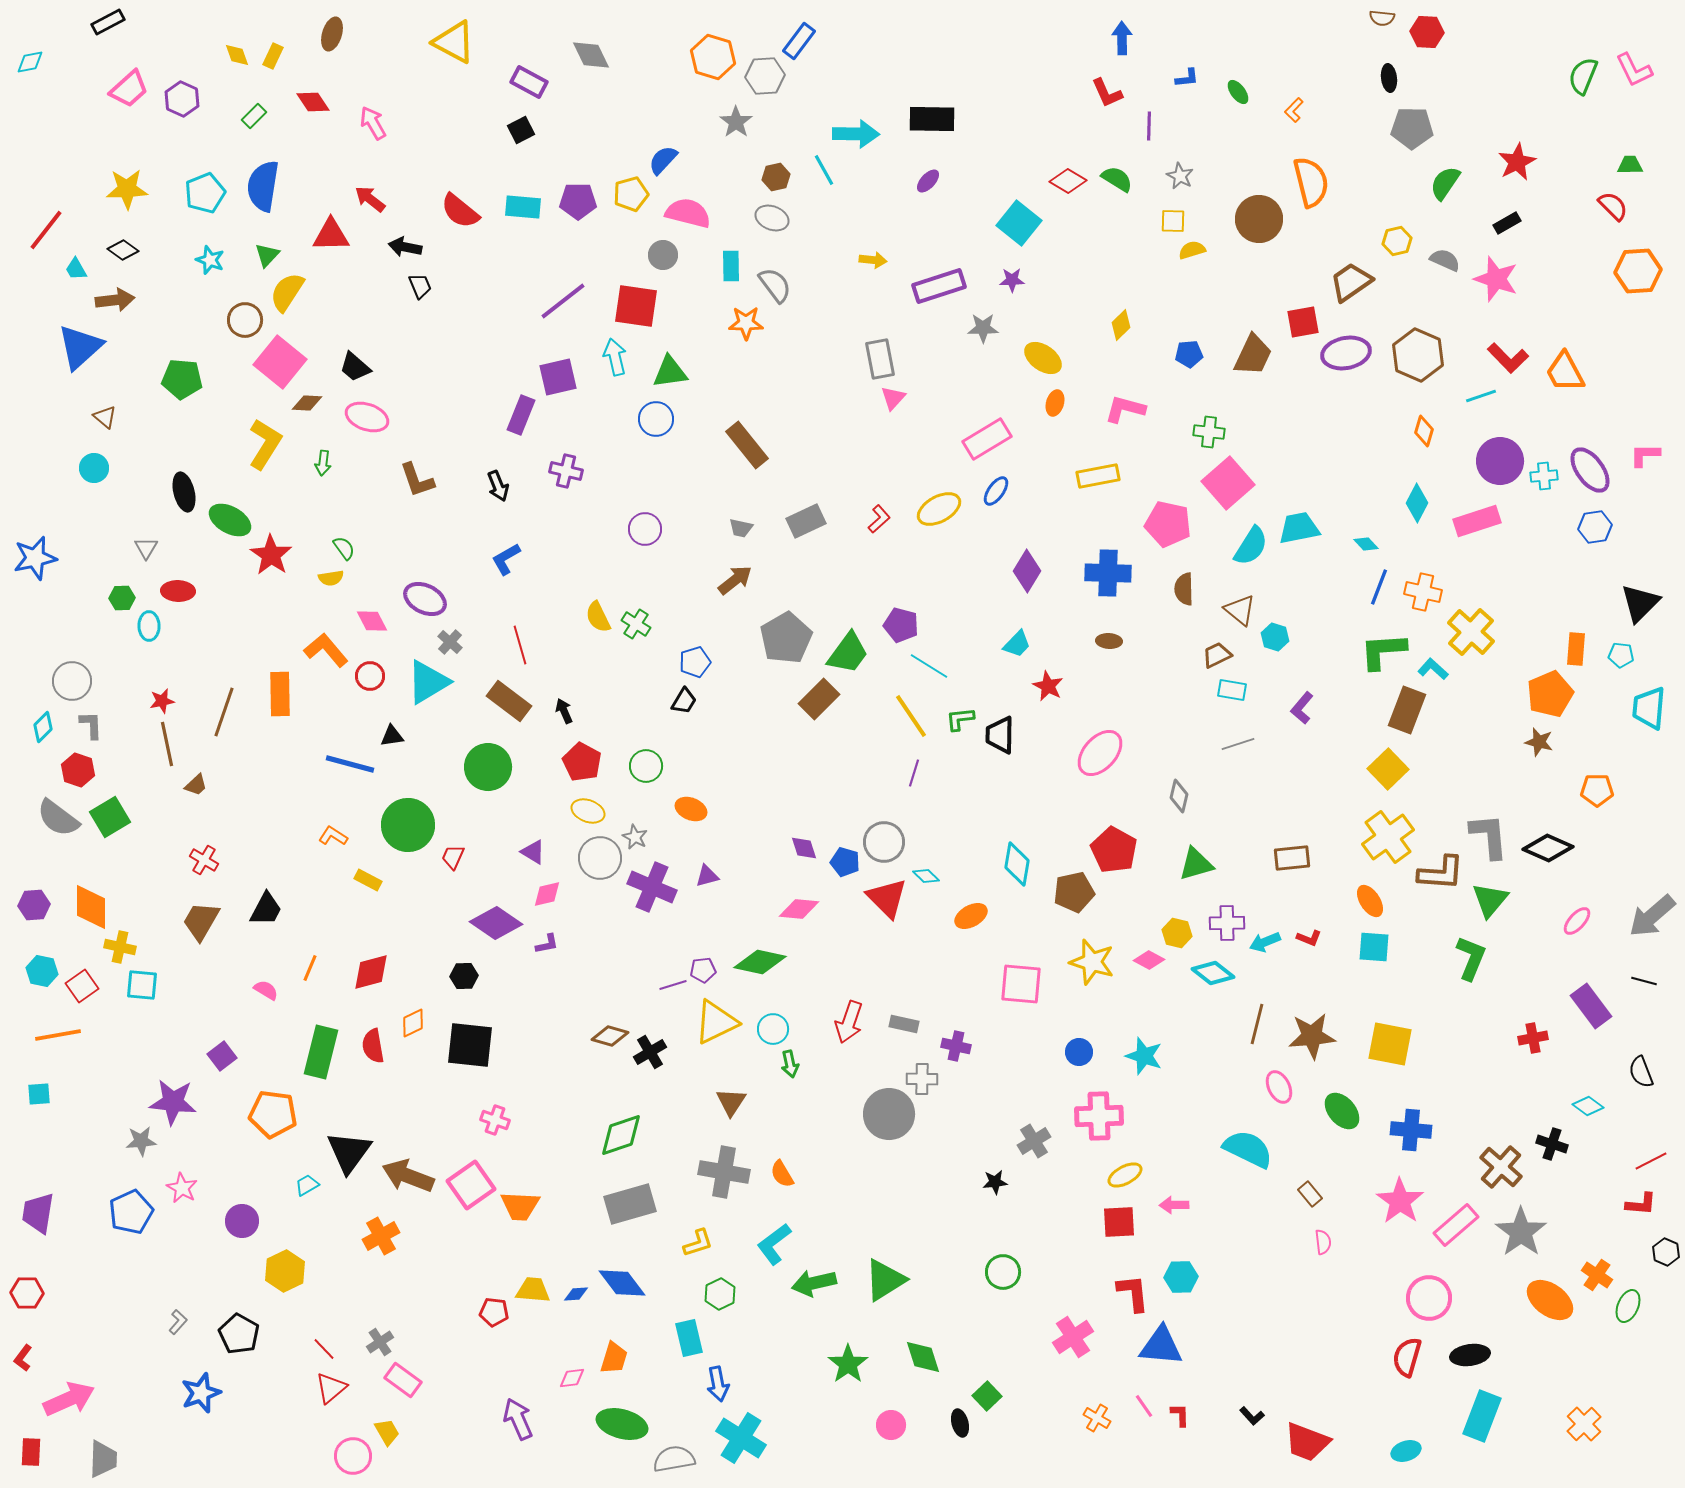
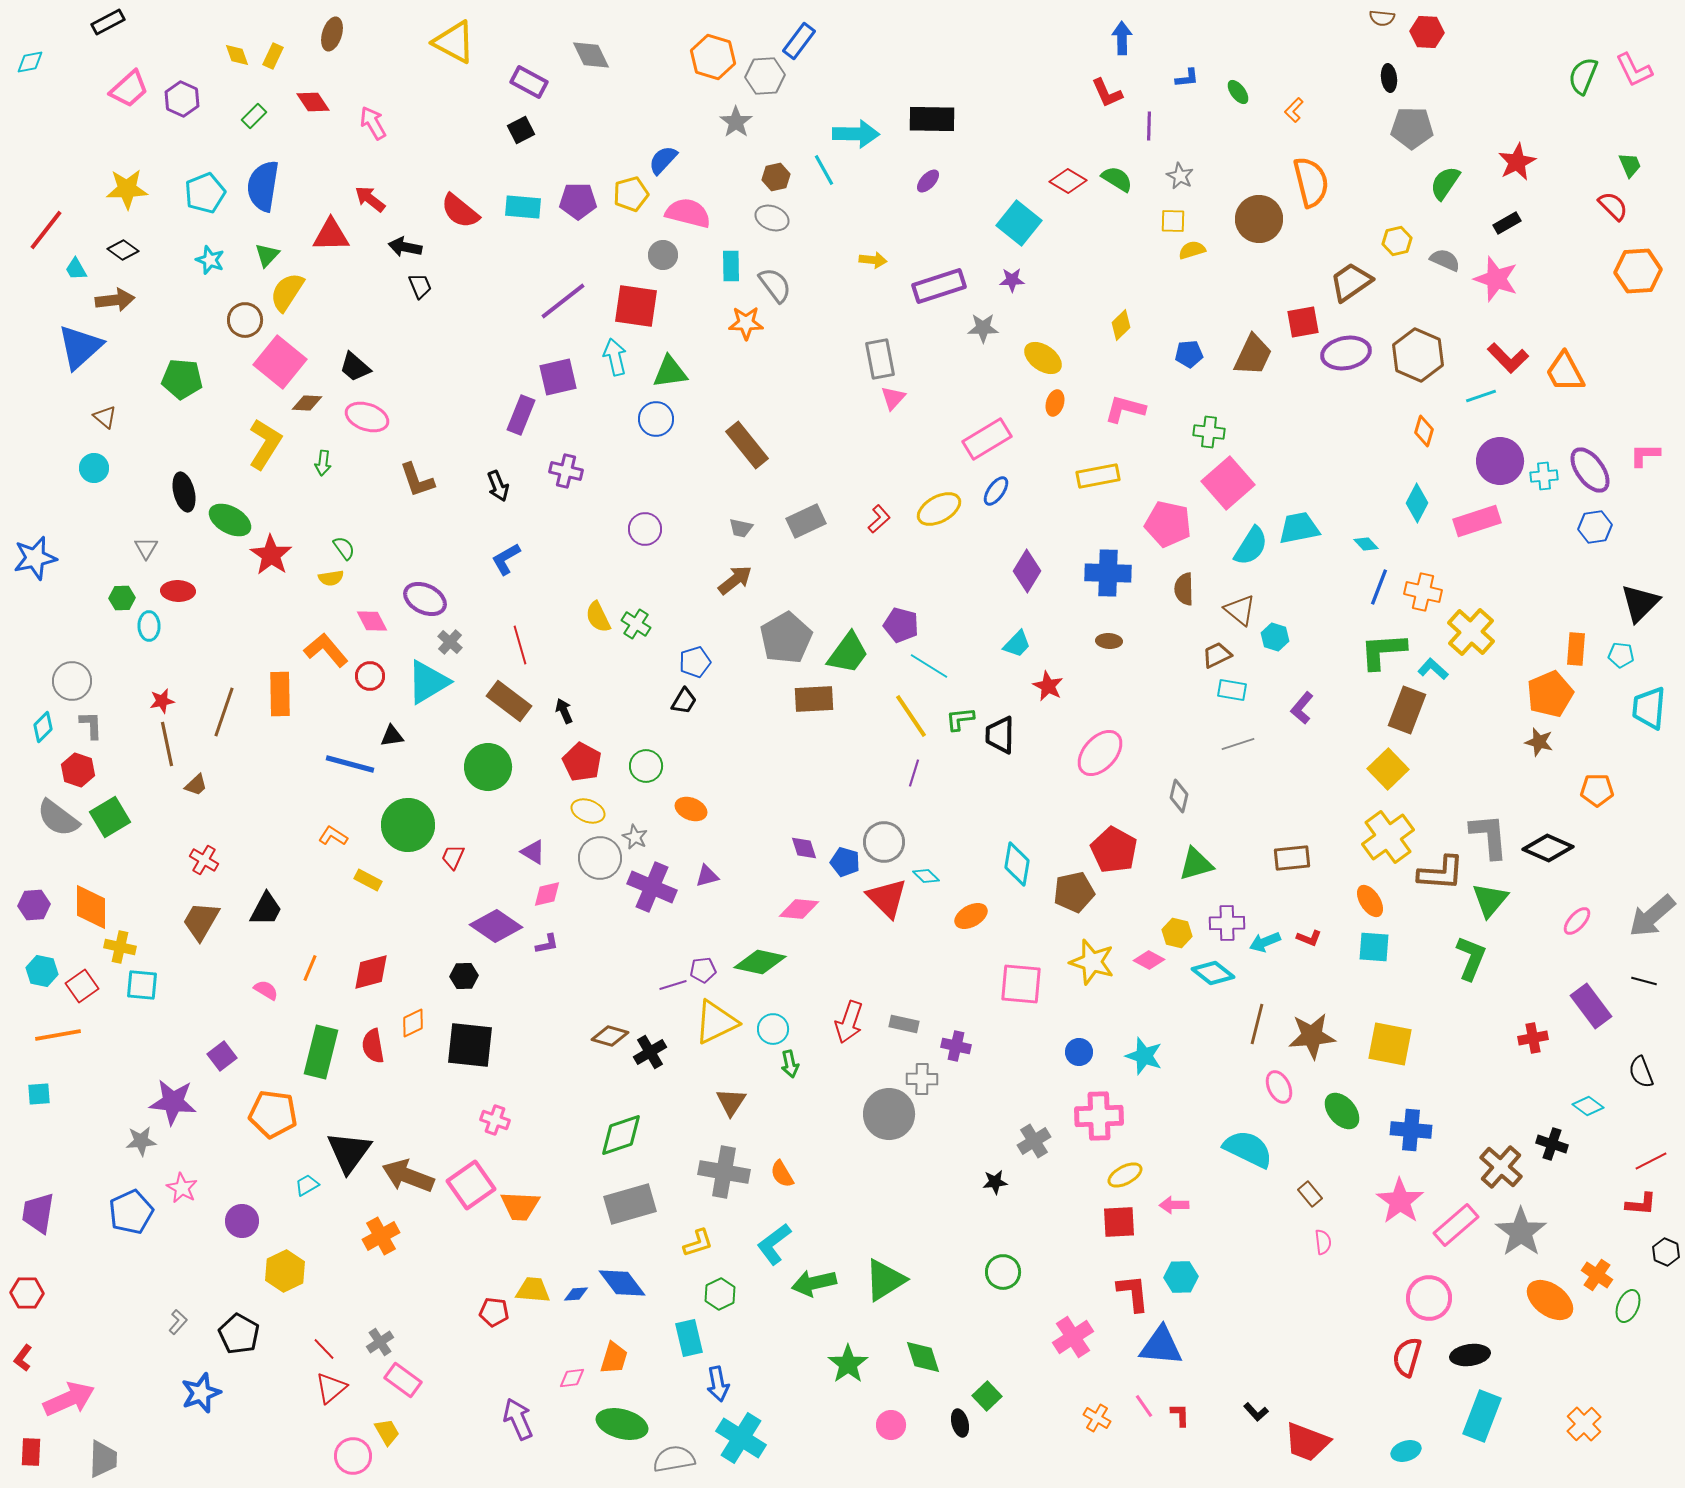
green trapezoid at (1630, 165): rotated 68 degrees clockwise
brown rectangle at (819, 699): moved 5 px left; rotated 42 degrees clockwise
purple diamond at (496, 923): moved 3 px down
black L-shape at (1252, 1416): moved 4 px right, 4 px up
